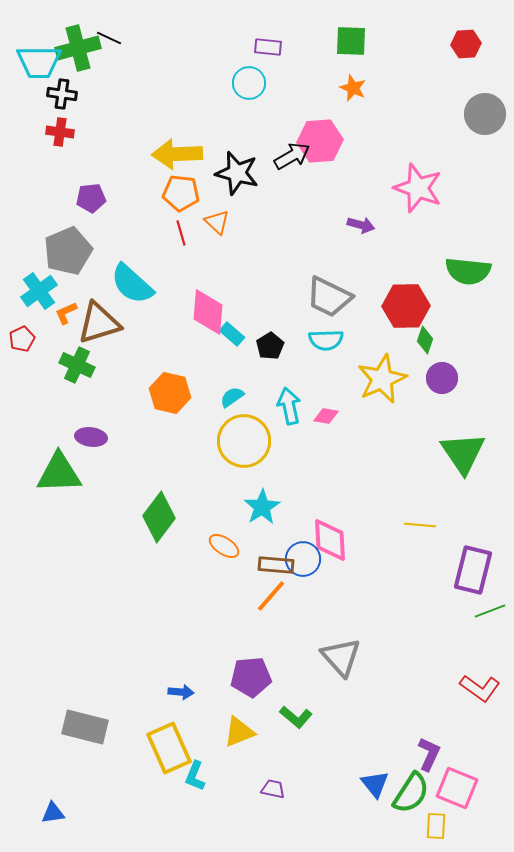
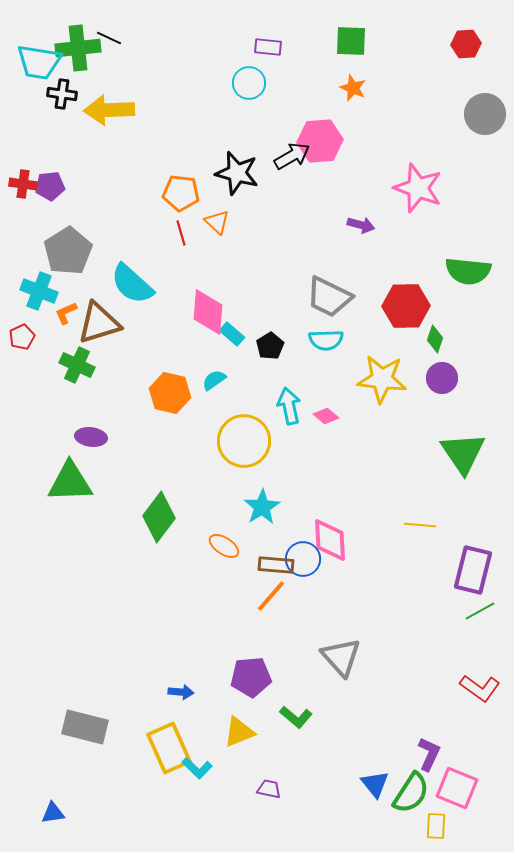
green cross at (78, 48): rotated 9 degrees clockwise
cyan trapezoid at (39, 62): rotated 9 degrees clockwise
red cross at (60, 132): moved 37 px left, 52 px down
yellow arrow at (177, 154): moved 68 px left, 44 px up
purple pentagon at (91, 198): moved 41 px left, 12 px up
gray pentagon at (68, 251): rotated 9 degrees counterclockwise
cyan cross at (39, 291): rotated 33 degrees counterclockwise
red pentagon at (22, 339): moved 2 px up
green diamond at (425, 340): moved 10 px right, 1 px up
yellow star at (382, 379): rotated 30 degrees clockwise
cyan semicircle at (232, 397): moved 18 px left, 17 px up
pink diamond at (326, 416): rotated 30 degrees clockwise
green triangle at (59, 473): moved 11 px right, 9 px down
green line at (490, 611): moved 10 px left; rotated 8 degrees counterclockwise
cyan L-shape at (195, 776): moved 2 px right, 8 px up; rotated 68 degrees counterclockwise
purple trapezoid at (273, 789): moved 4 px left
